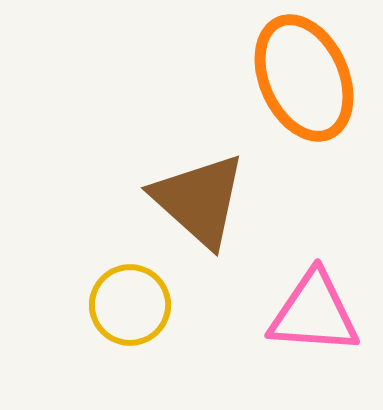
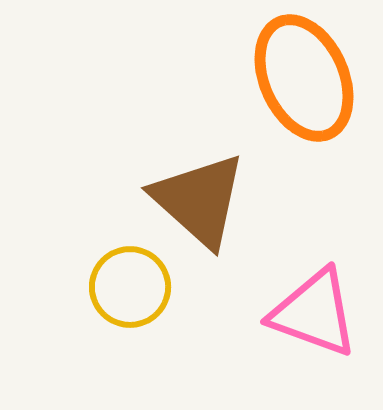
yellow circle: moved 18 px up
pink triangle: rotated 16 degrees clockwise
